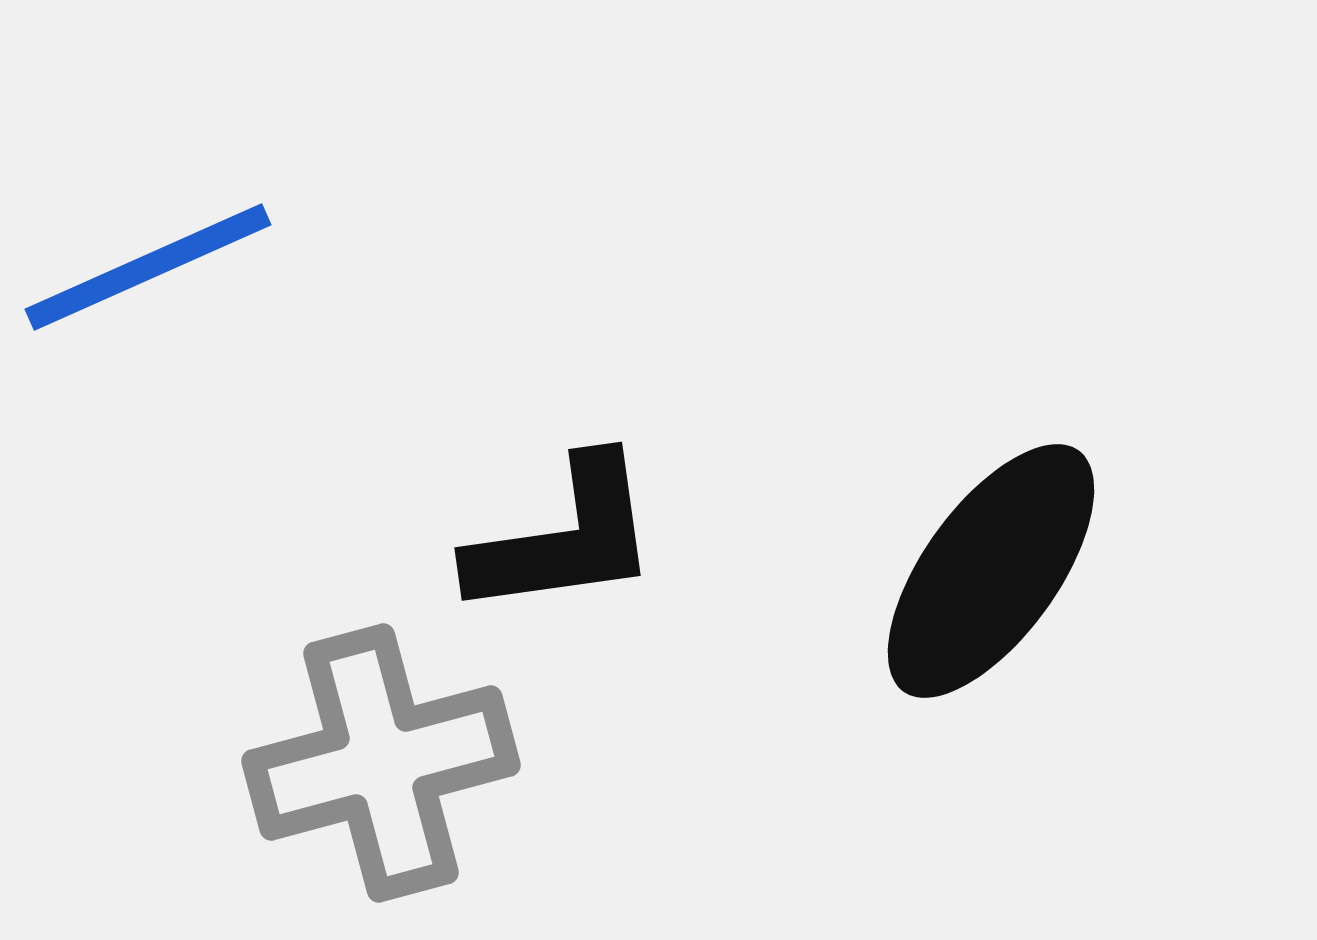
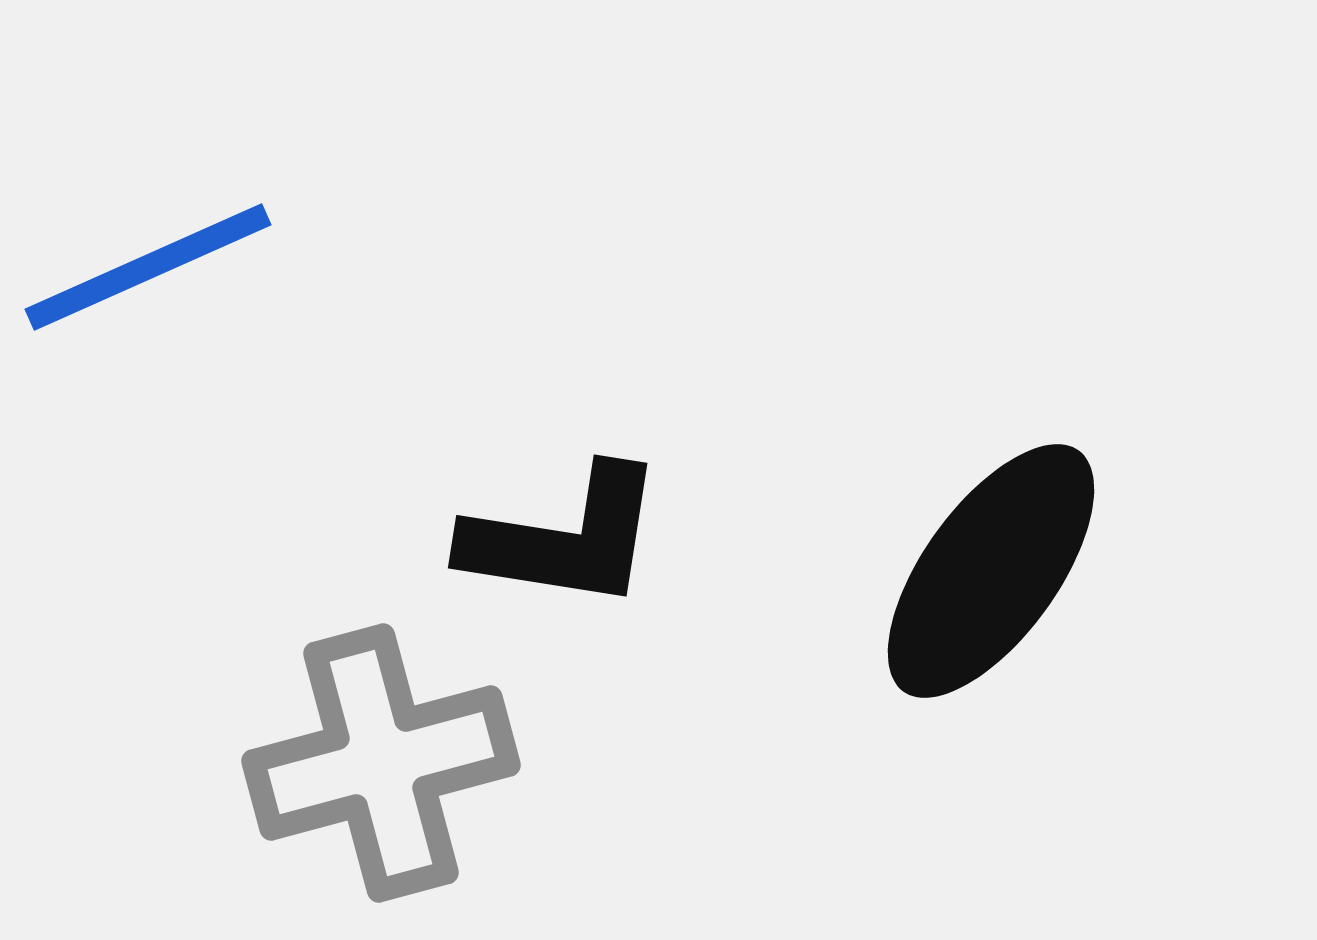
black L-shape: rotated 17 degrees clockwise
